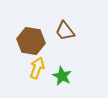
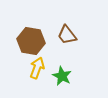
brown trapezoid: moved 2 px right, 4 px down
